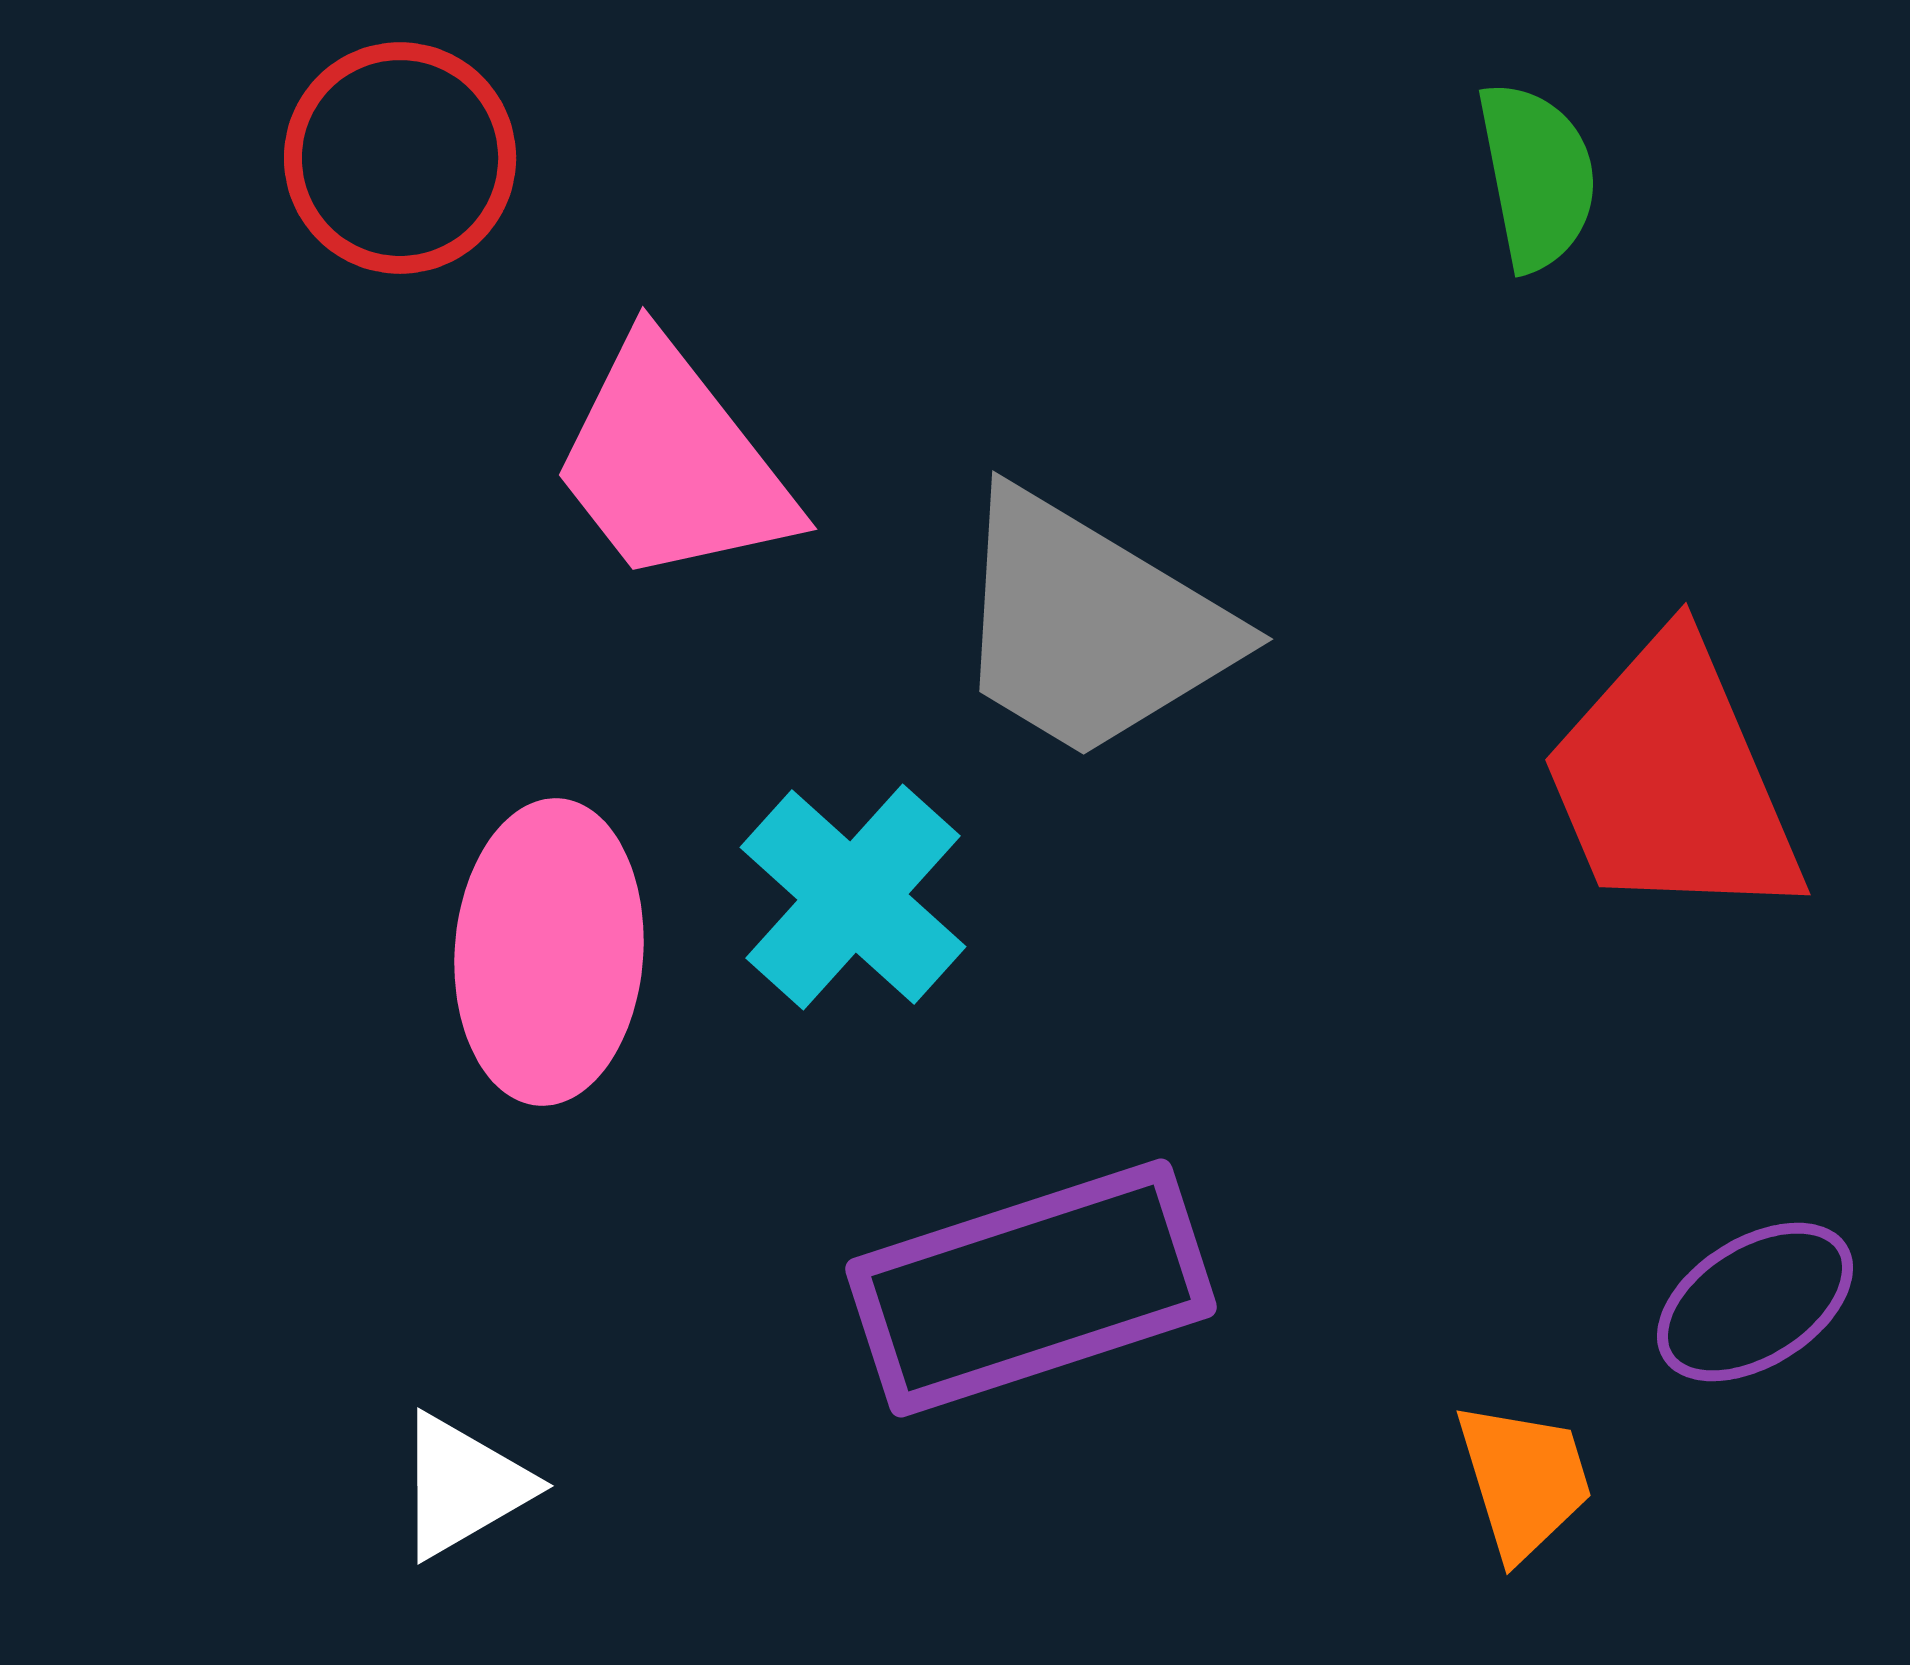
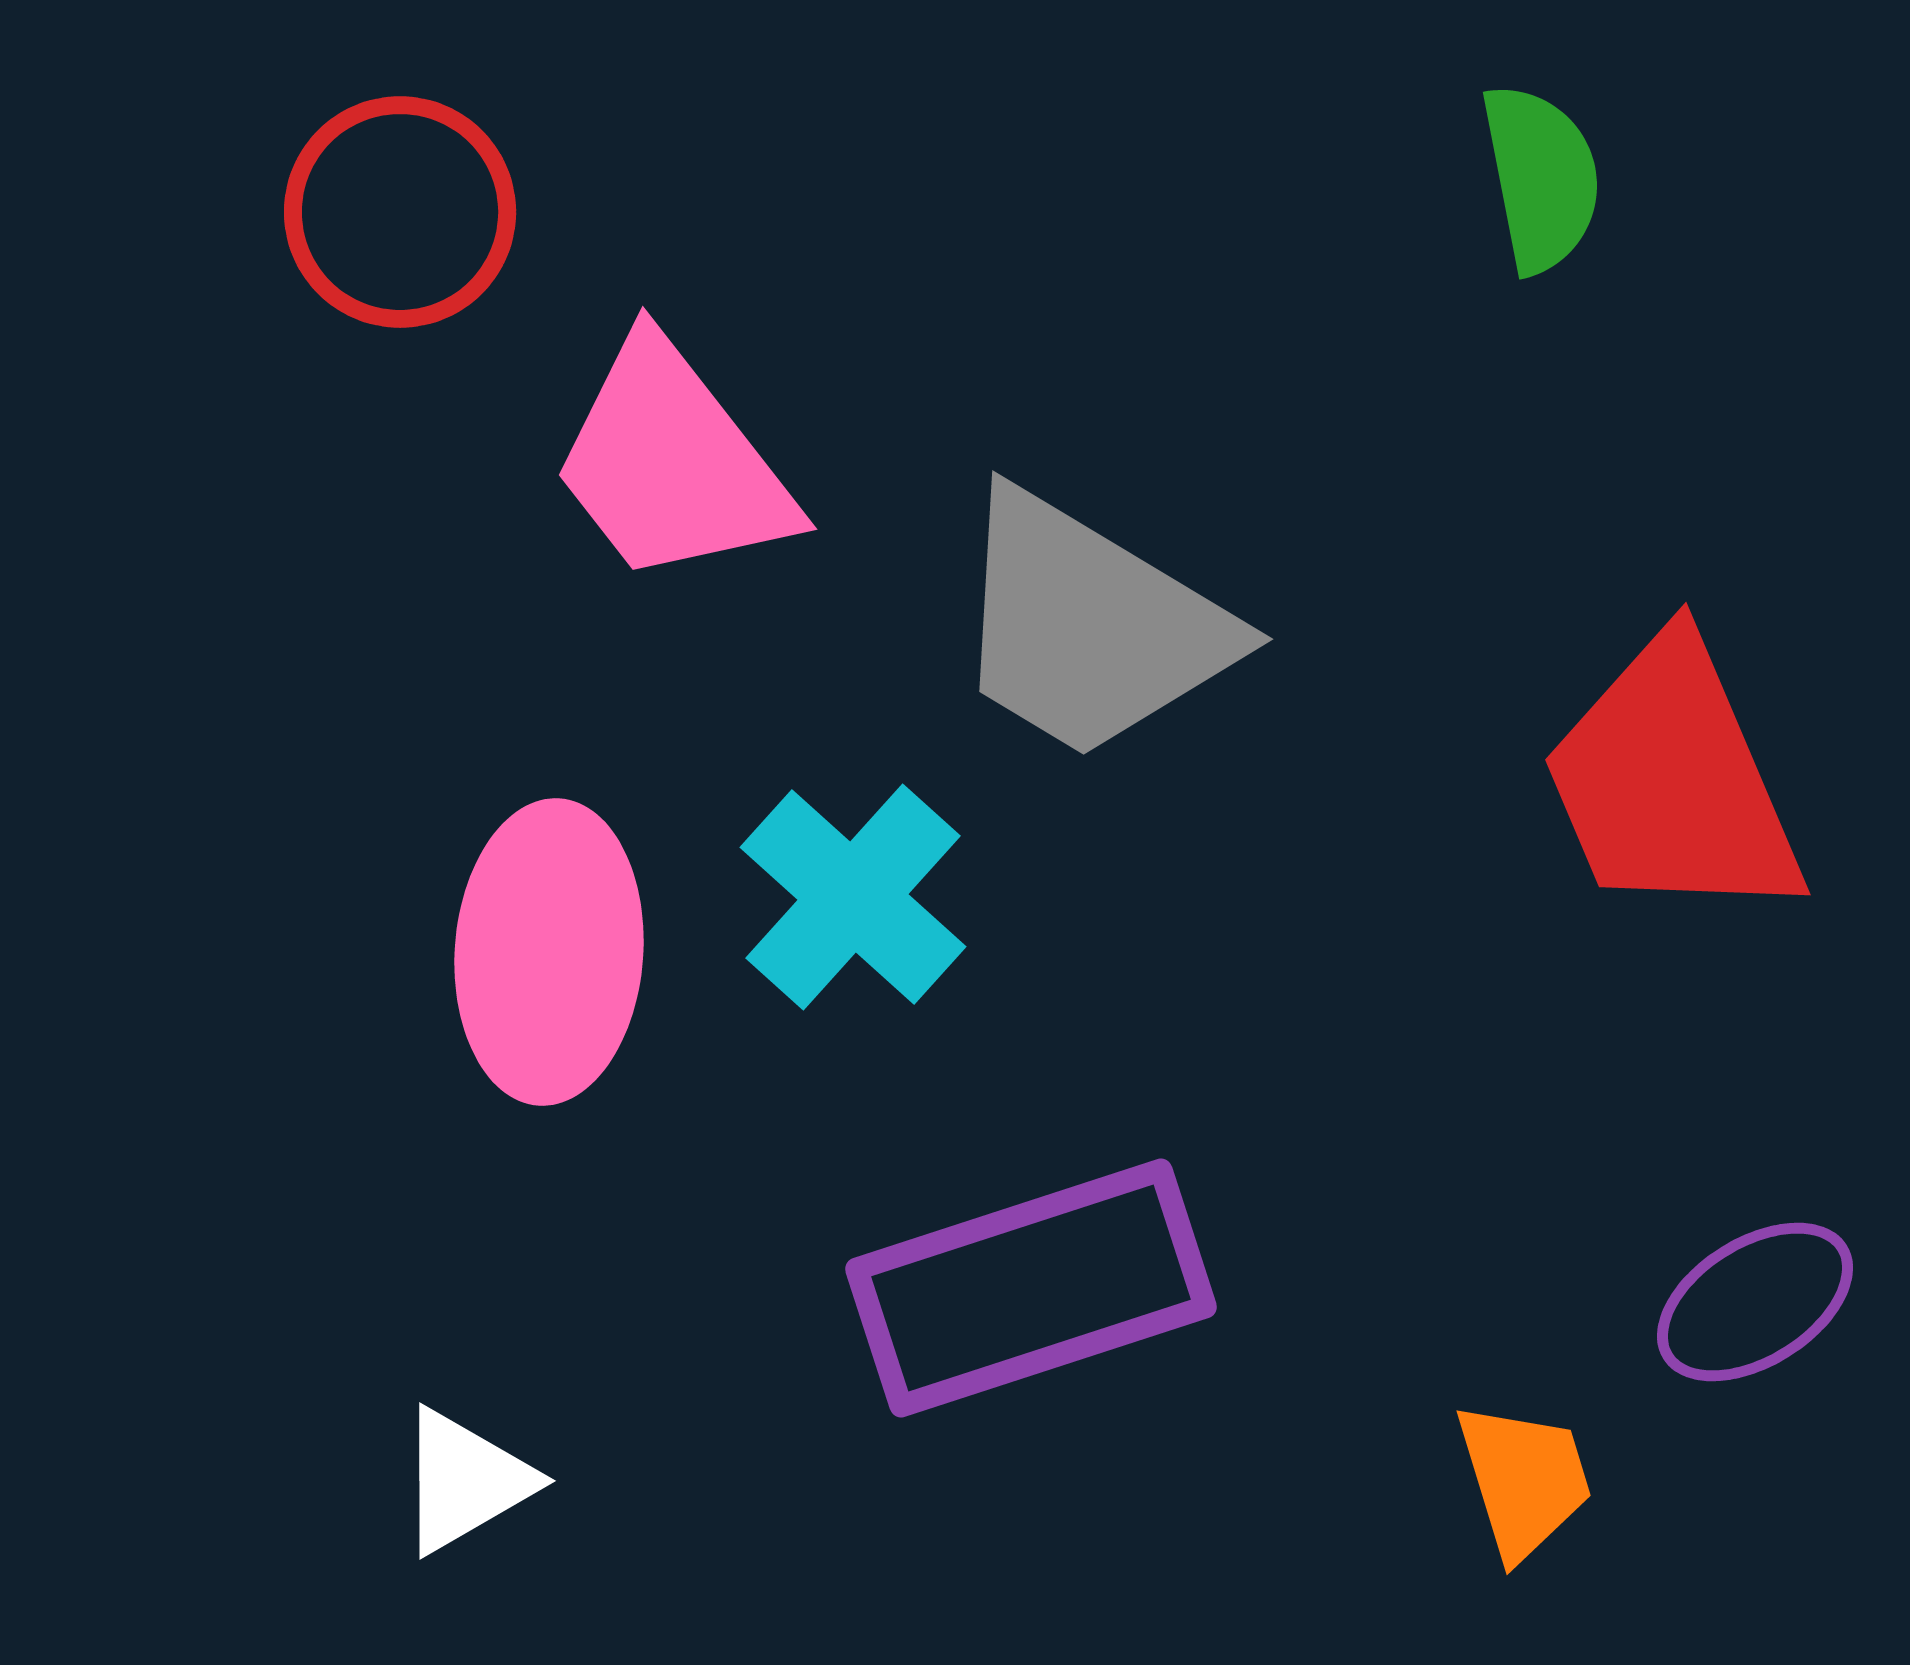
red circle: moved 54 px down
green semicircle: moved 4 px right, 2 px down
white triangle: moved 2 px right, 5 px up
